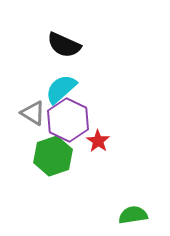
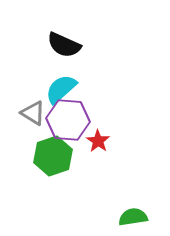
purple hexagon: rotated 21 degrees counterclockwise
green semicircle: moved 2 px down
